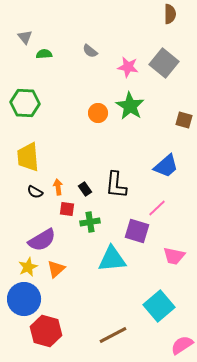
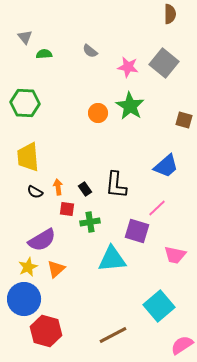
pink trapezoid: moved 1 px right, 1 px up
